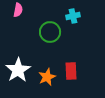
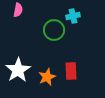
green circle: moved 4 px right, 2 px up
